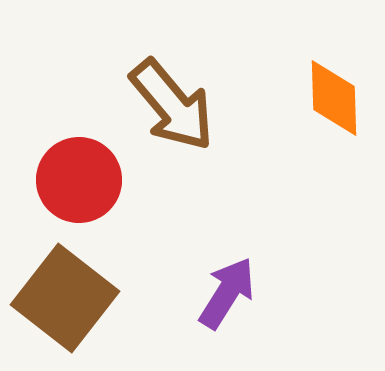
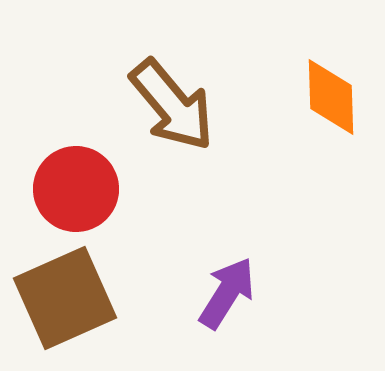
orange diamond: moved 3 px left, 1 px up
red circle: moved 3 px left, 9 px down
brown square: rotated 28 degrees clockwise
